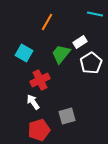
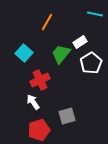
cyan square: rotated 12 degrees clockwise
